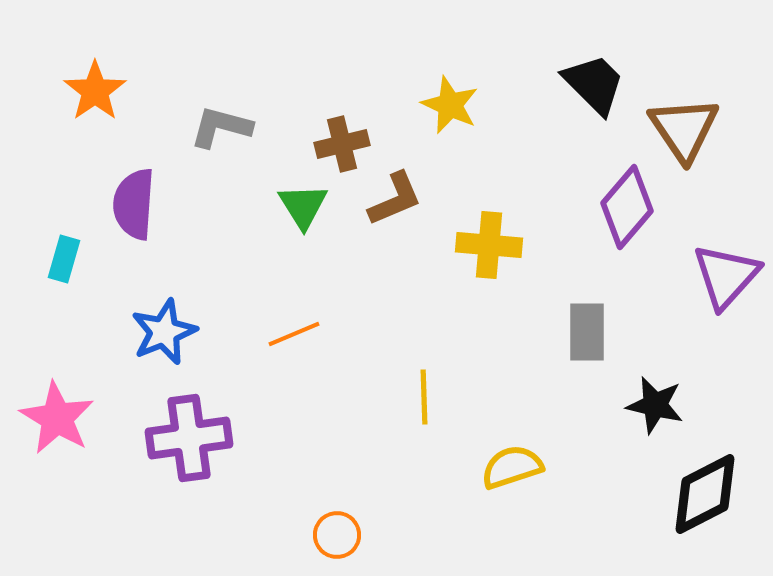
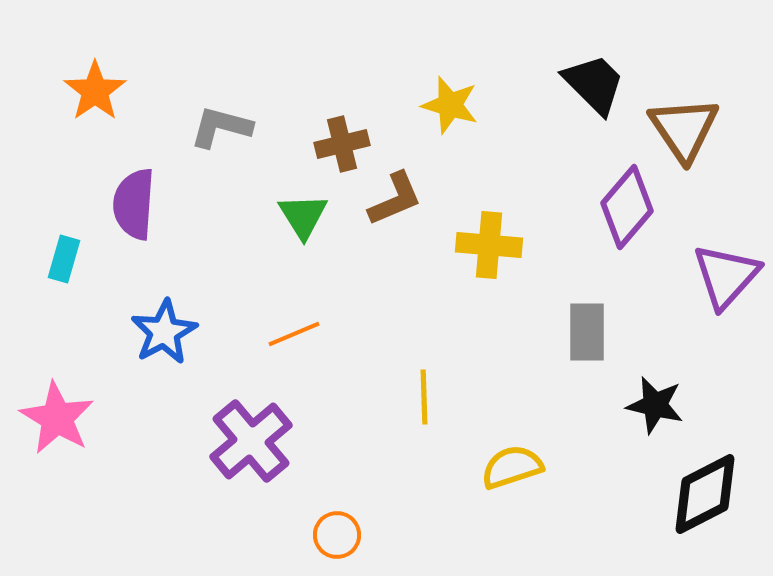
yellow star: rotated 8 degrees counterclockwise
green triangle: moved 10 px down
blue star: rotated 6 degrees counterclockwise
purple cross: moved 62 px right, 3 px down; rotated 32 degrees counterclockwise
